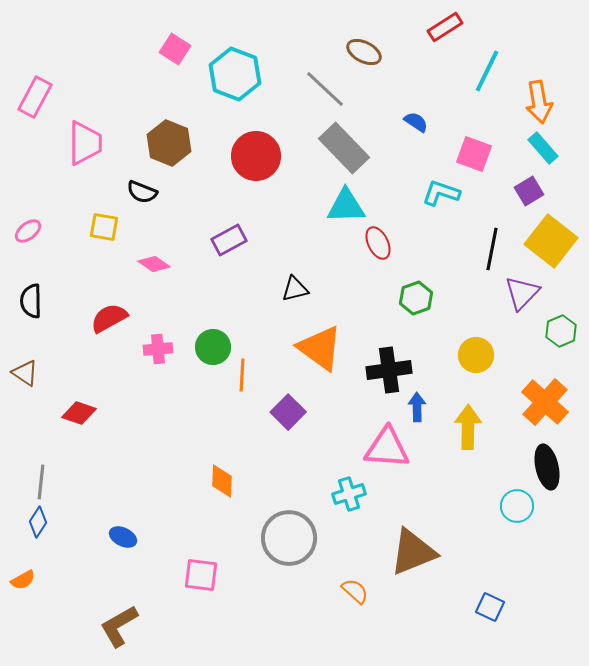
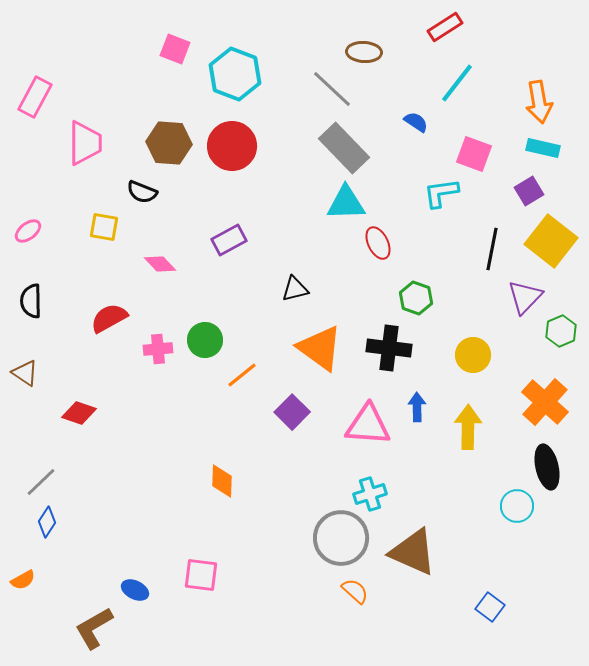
pink square at (175, 49): rotated 12 degrees counterclockwise
brown ellipse at (364, 52): rotated 24 degrees counterclockwise
cyan line at (487, 71): moved 30 px left, 12 px down; rotated 12 degrees clockwise
gray line at (325, 89): moved 7 px right
brown hexagon at (169, 143): rotated 18 degrees counterclockwise
cyan rectangle at (543, 148): rotated 36 degrees counterclockwise
red circle at (256, 156): moved 24 px left, 10 px up
cyan L-shape at (441, 193): rotated 27 degrees counterclockwise
cyan triangle at (346, 206): moved 3 px up
pink diamond at (154, 264): moved 6 px right; rotated 12 degrees clockwise
purple triangle at (522, 293): moved 3 px right, 4 px down
green hexagon at (416, 298): rotated 20 degrees counterclockwise
green circle at (213, 347): moved 8 px left, 7 px up
yellow circle at (476, 355): moved 3 px left
black cross at (389, 370): moved 22 px up; rotated 15 degrees clockwise
orange line at (242, 375): rotated 48 degrees clockwise
purple square at (288, 412): moved 4 px right
pink triangle at (387, 448): moved 19 px left, 23 px up
gray line at (41, 482): rotated 40 degrees clockwise
cyan cross at (349, 494): moved 21 px right
blue diamond at (38, 522): moved 9 px right
blue ellipse at (123, 537): moved 12 px right, 53 px down
gray circle at (289, 538): moved 52 px right
brown triangle at (413, 552): rotated 46 degrees clockwise
blue square at (490, 607): rotated 12 degrees clockwise
brown L-shape at (119, 626): moved 25 px left, 2 px down
